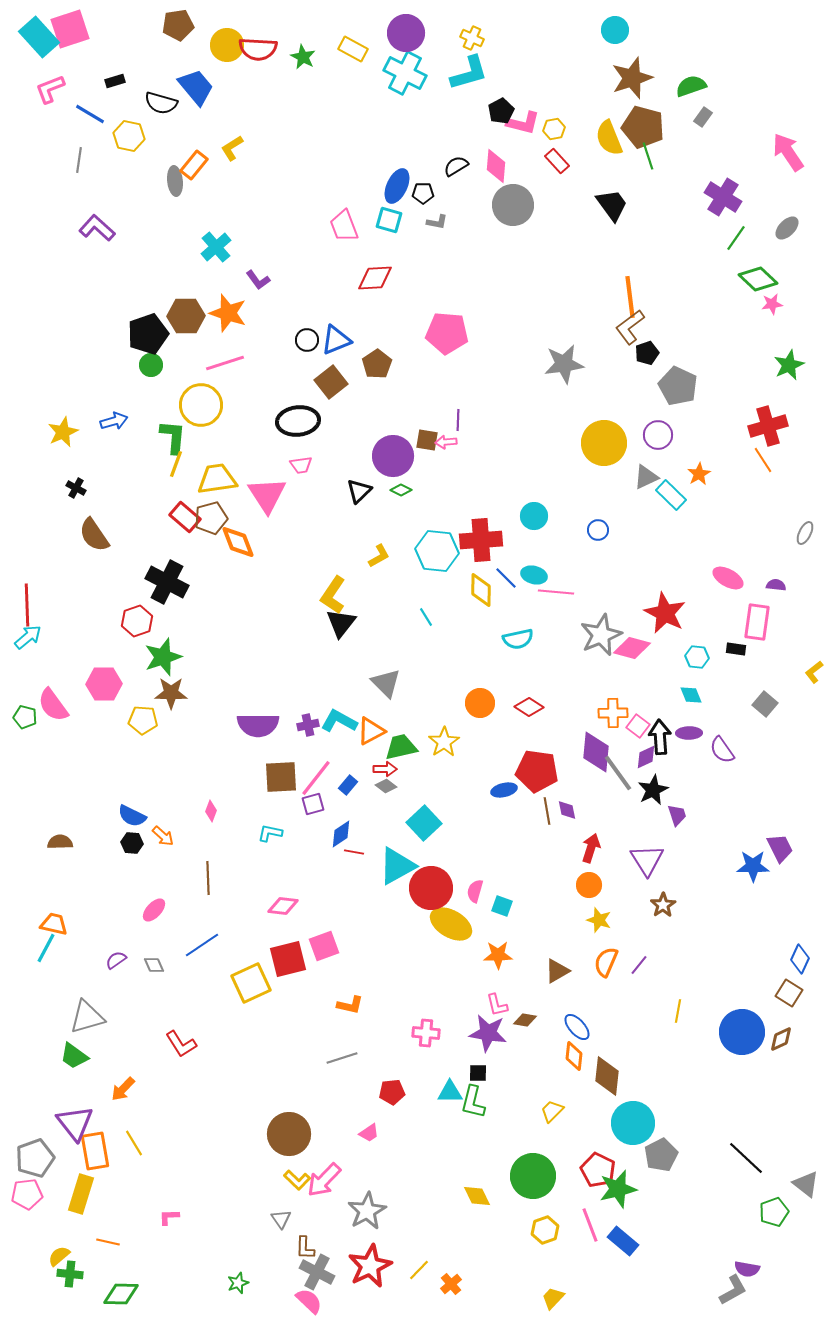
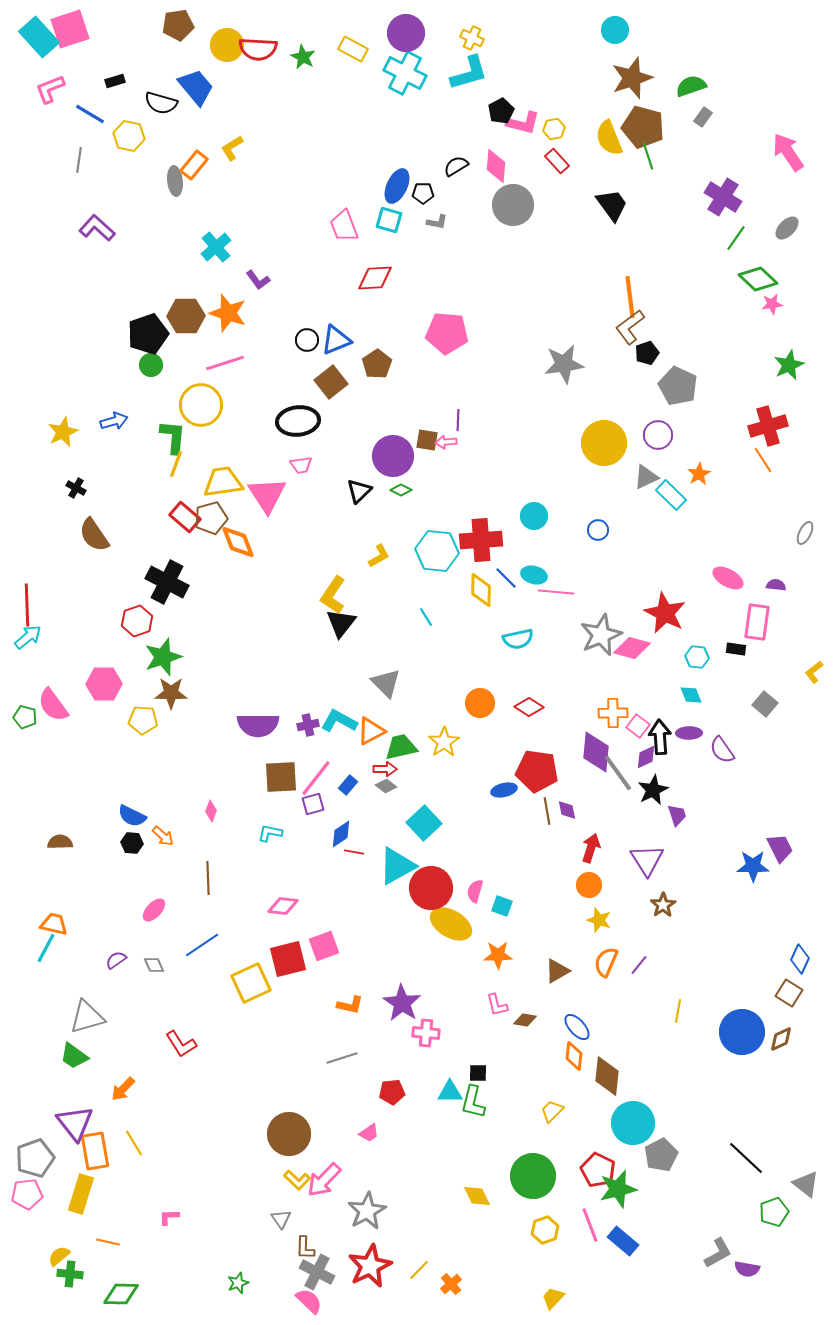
yellow trapezoid at (217, 479): moved 6 px right, 3 px down
purple star at (488, 1033): moved 86 px left, 30 px up; rotated 24 degrees clockwise
gray L-shape at (733, 1290): moved 15 px left, 37 px up
